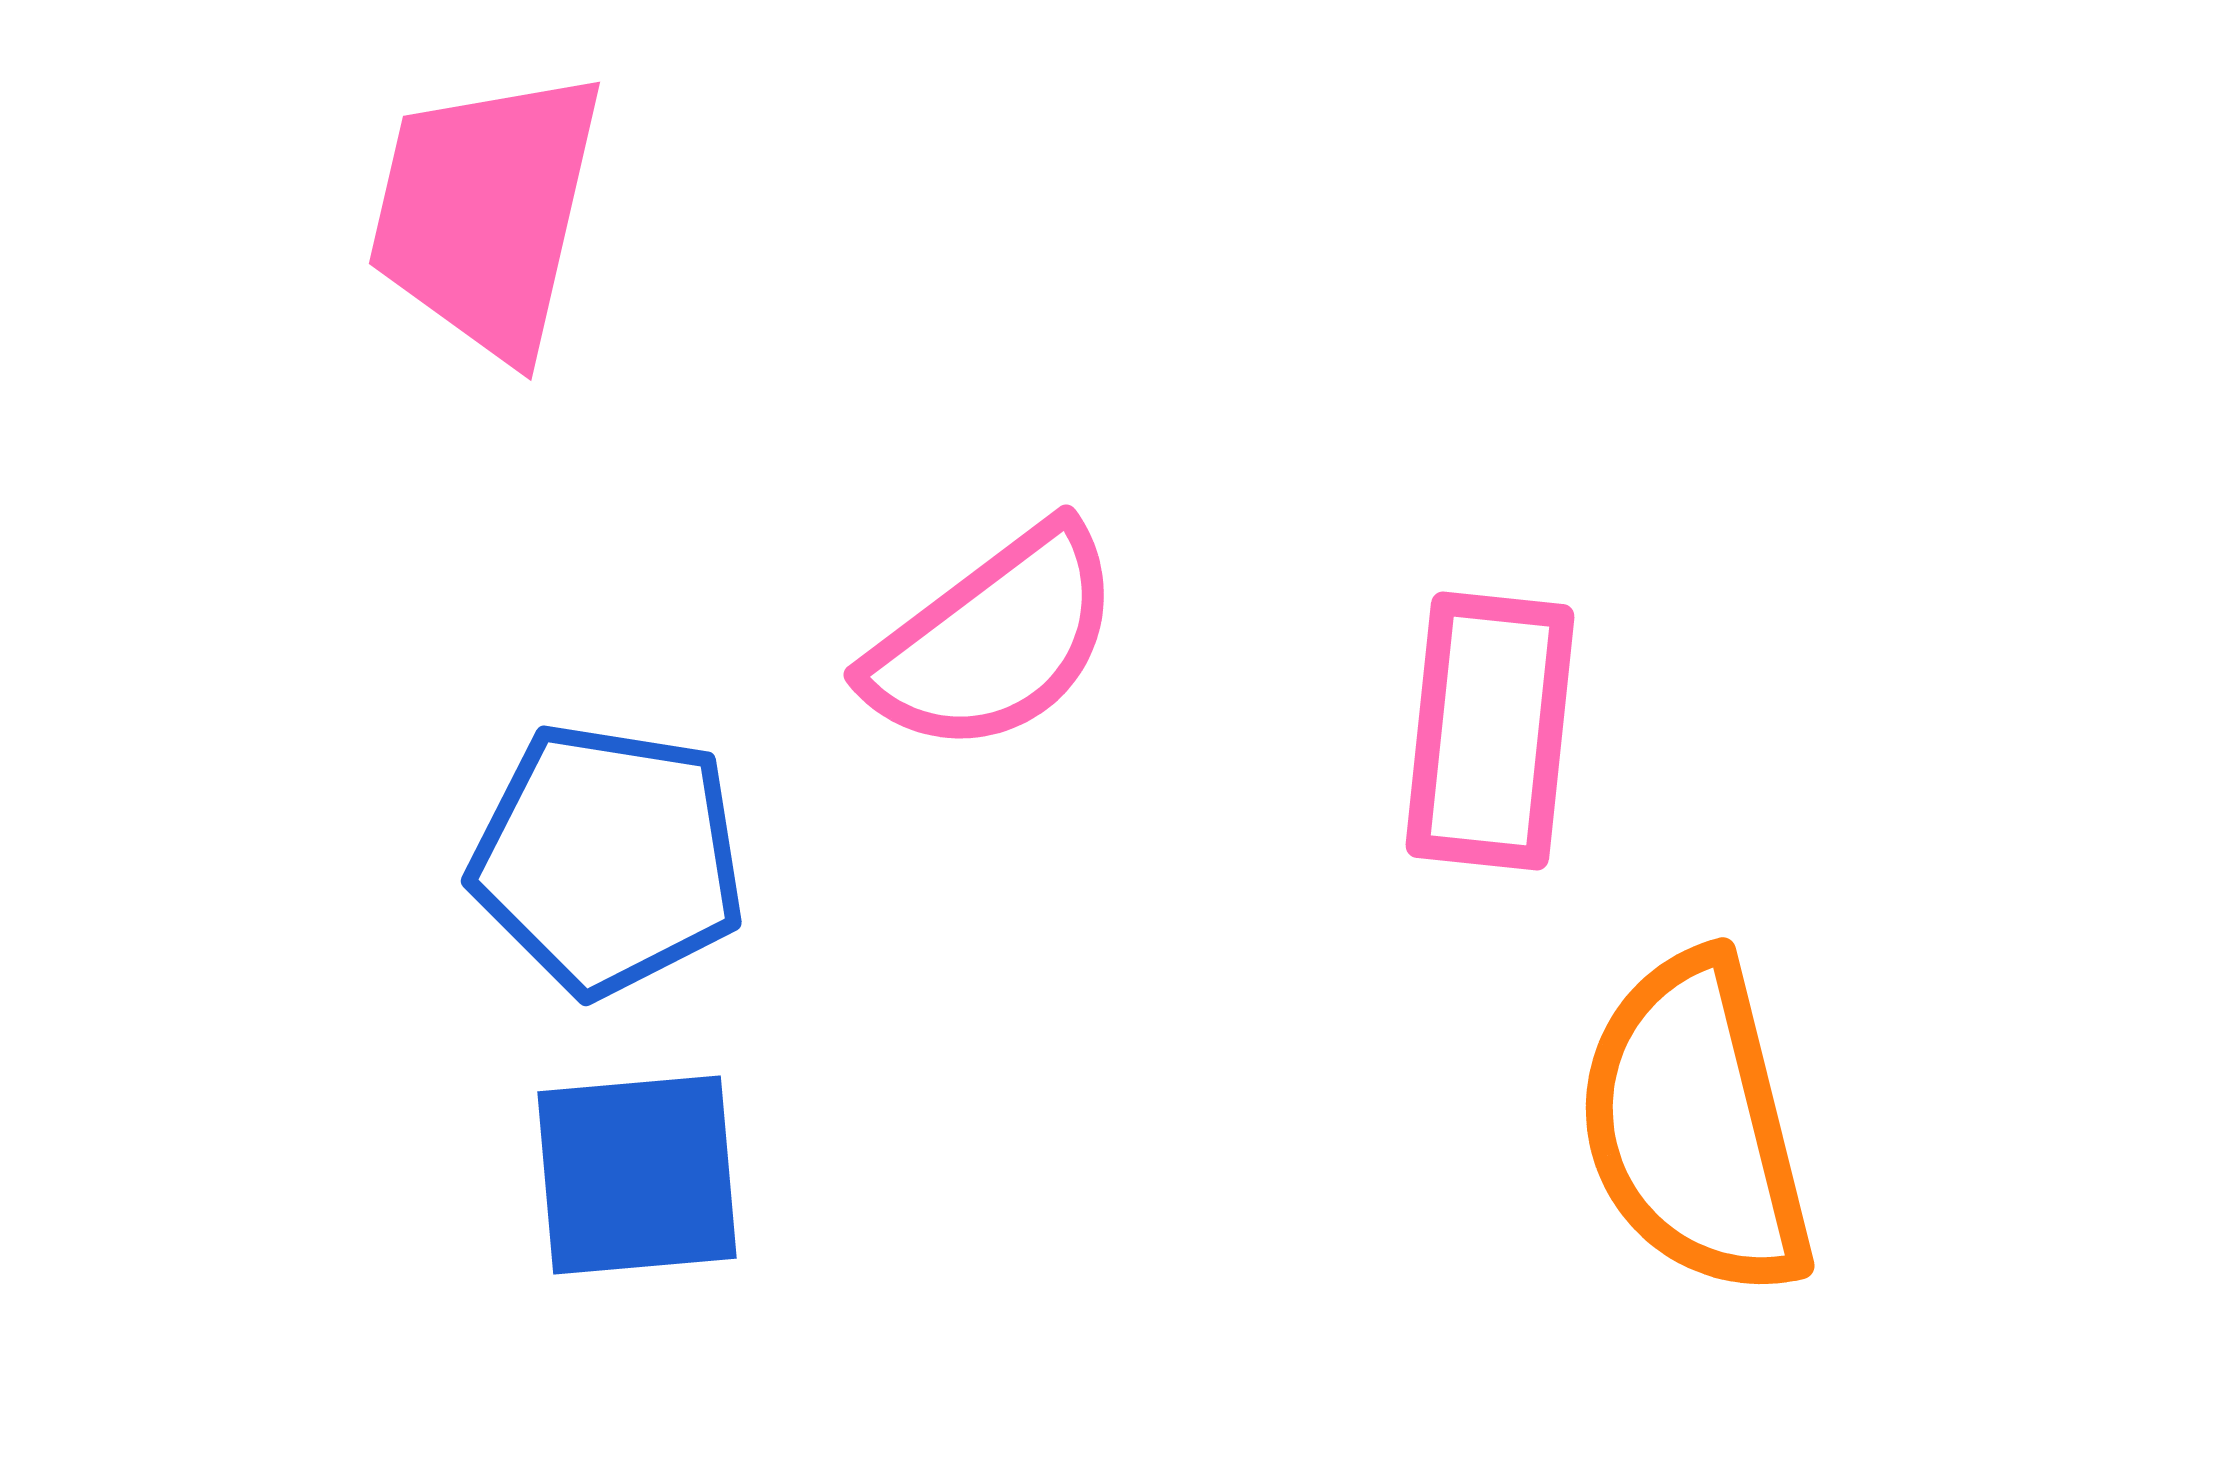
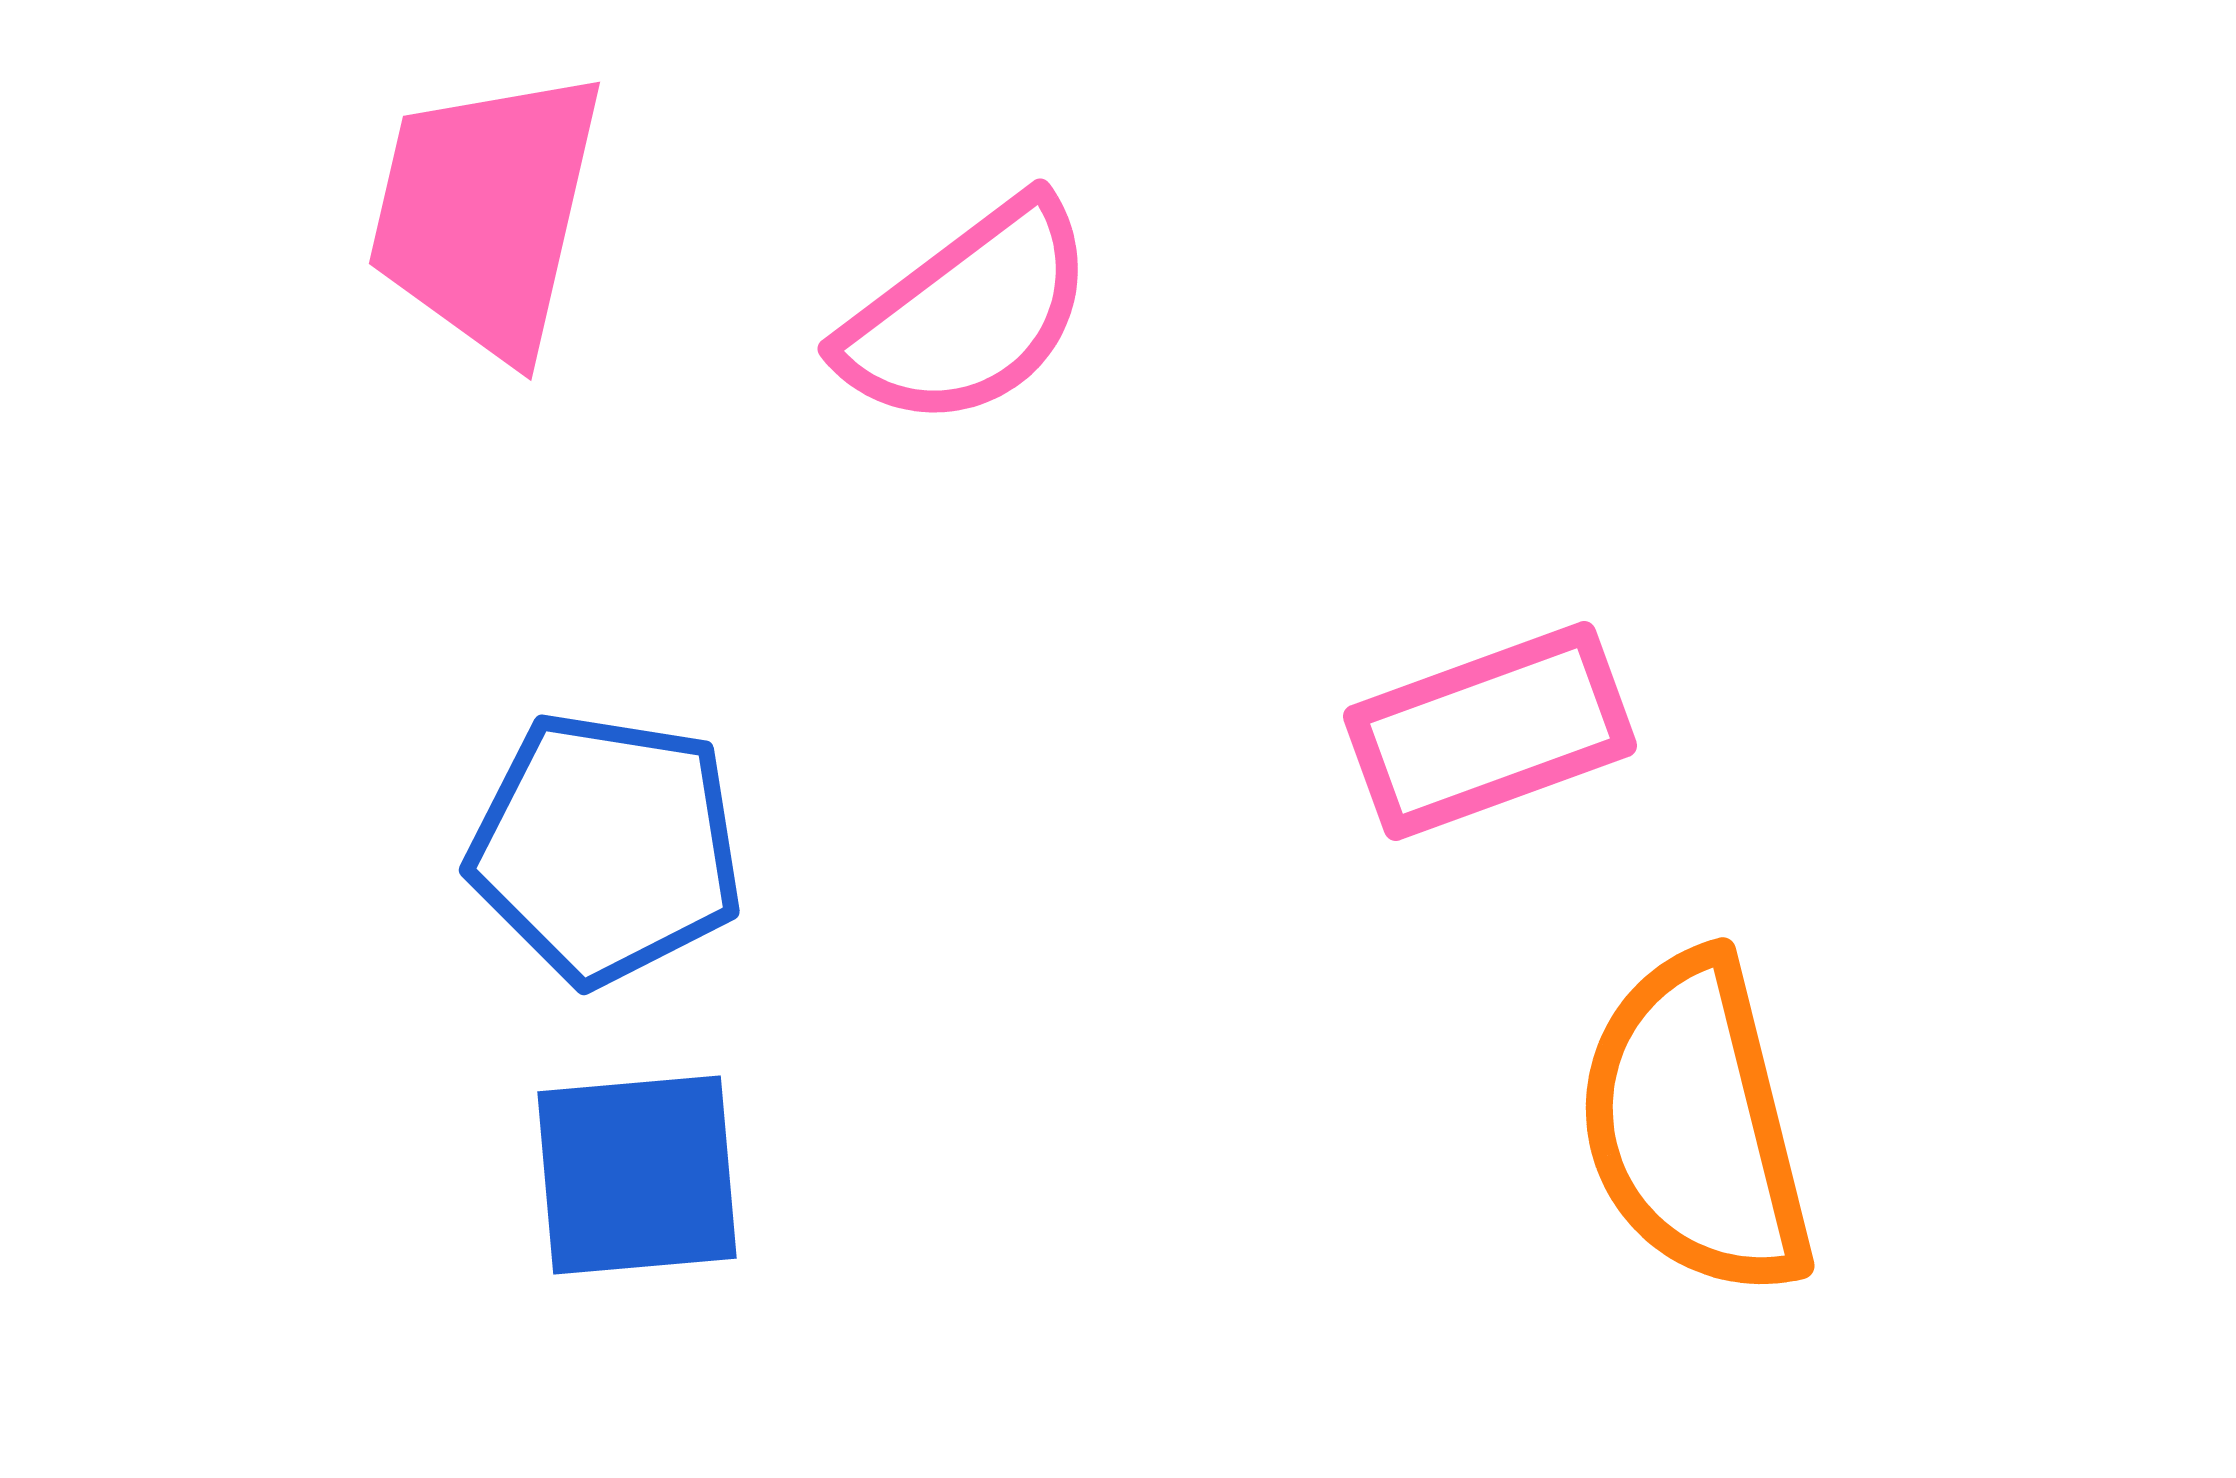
pink semicircle: moved 26 px left, 326 px up
pink rectangle: rotated 64 degrees clockwise
blue pentagon: moved 2 px left, 11 px up
